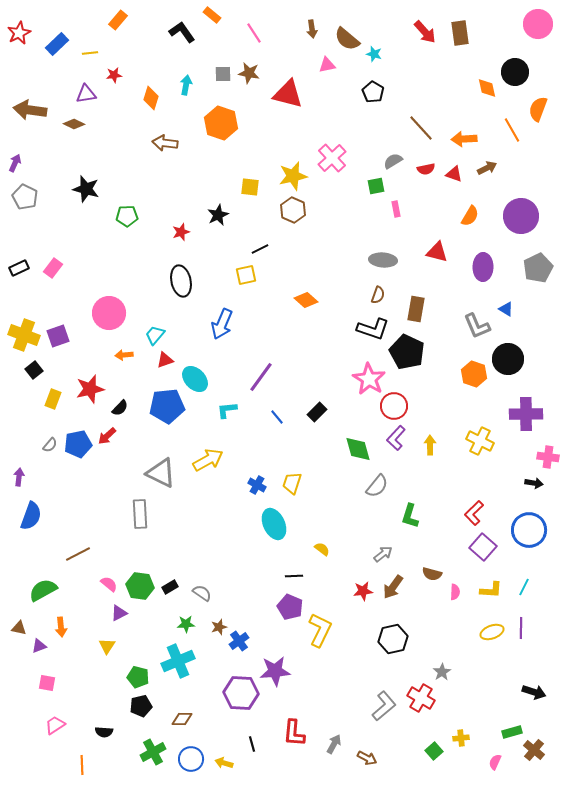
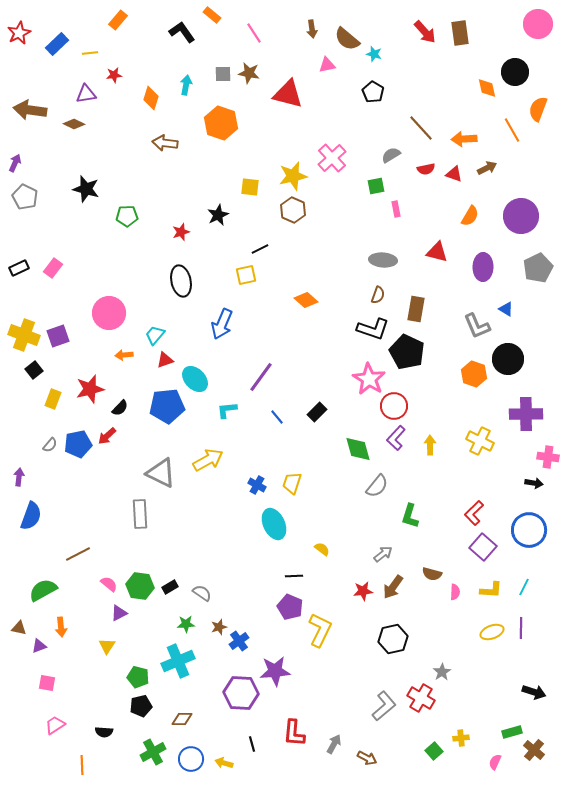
gray semicircle at (393, 161): moved 2 px left, 6 px up
